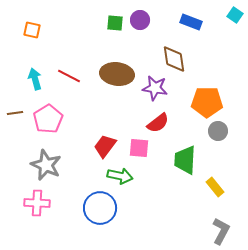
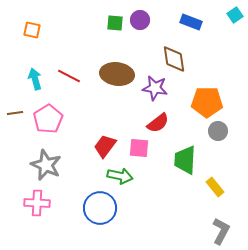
cyan square: rotated 21 degrees clockwise
